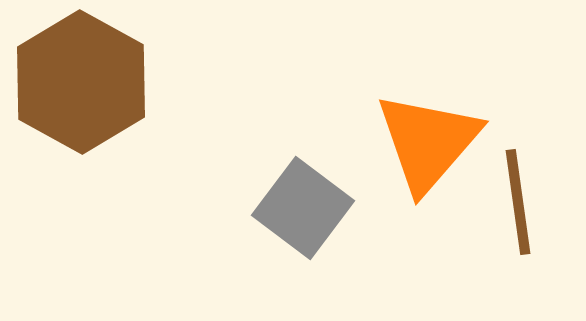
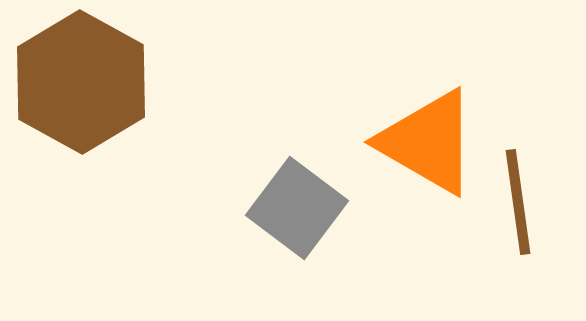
orange triangle: rotated 41 degrees counterclockwise
gray square: moved 6 px left
